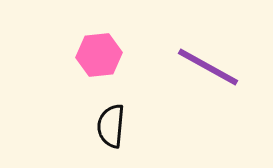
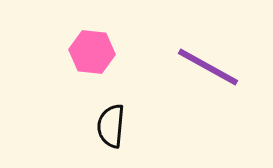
pink hexagon: moved 7 px left, 3 px up; rotated 12 degrees clockwise
